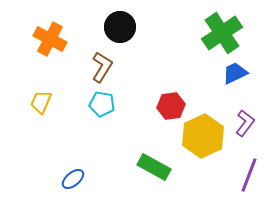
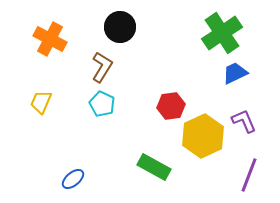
cyan pentagon: rotated 15 degrees clockwise
purple L-shape: moved 1 px left, 2 px up; rotated 60 degrees counterclockwise
